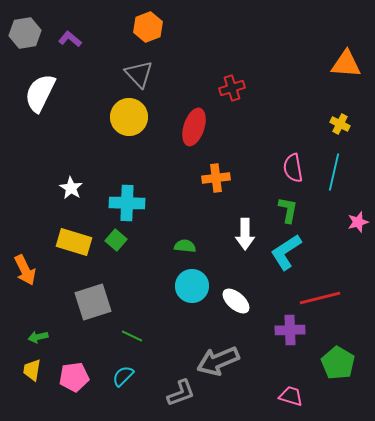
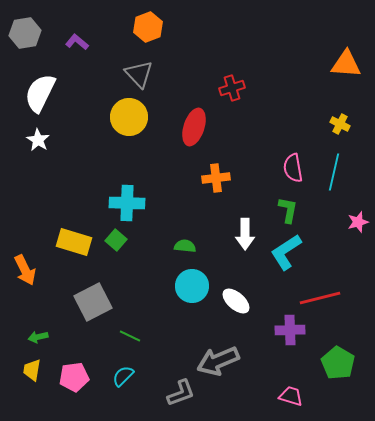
purple L-shape: moved 7 px right, 3 px down
white star: moved 33 px left, 48 px up
gray square: rotated 9 degrees counterclockwise
green line: moved 2 px left
